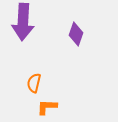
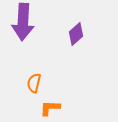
purple diamond: rotated 30 degrees clockwise
orange L-shape: moved 3 px right, 1 px down
